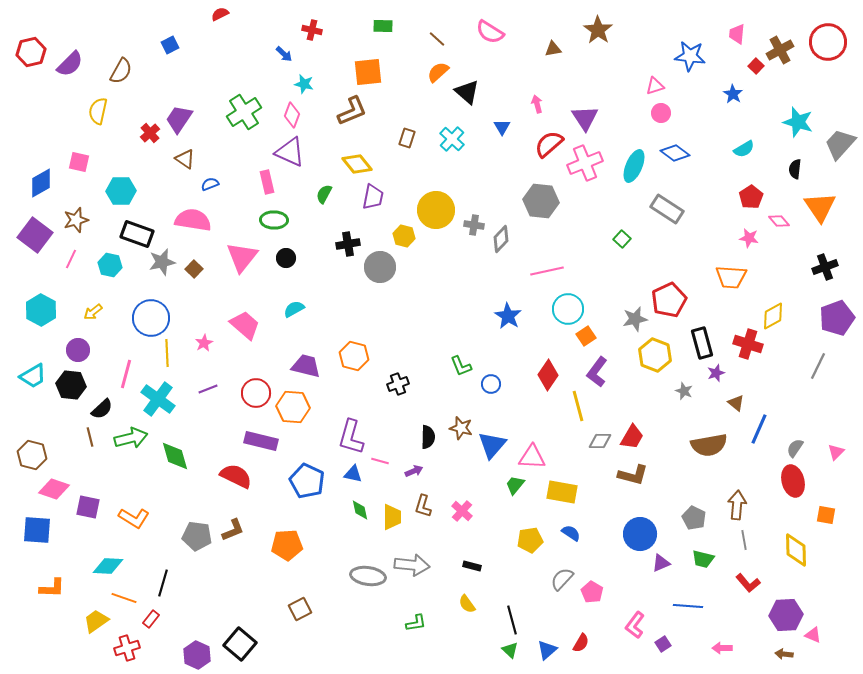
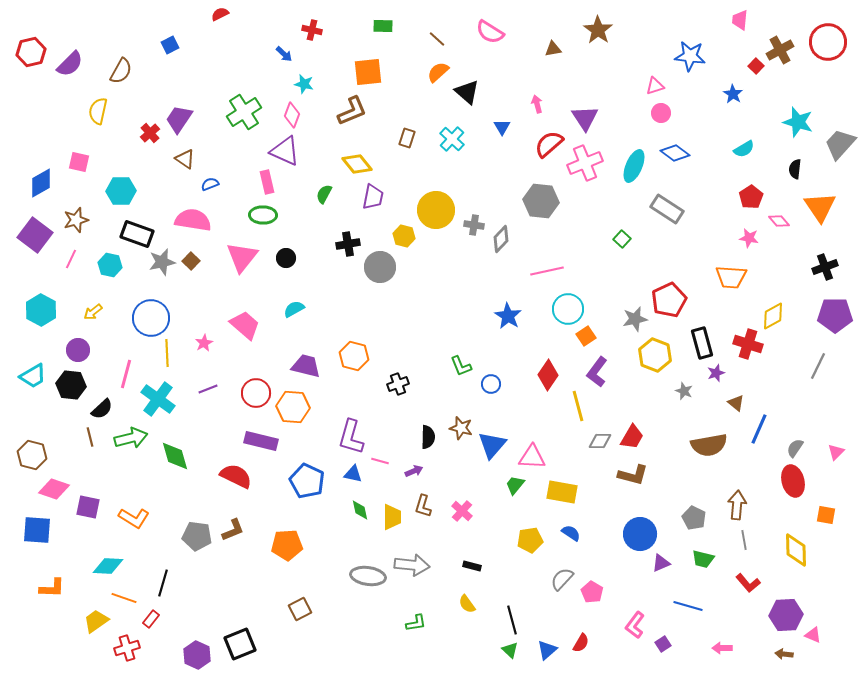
pink trapezoid at (737, 34): moved 3 px right, 14 px up
purple triangle at (290, 152): moved 5 px left, 1 px up
green ellipse at (274, 220): moved 11 px left, 5 px up
brown square at (194, 269): moved 3 px left, 8 px up
purple pentagon at (837, 318): moved 2 px left, 3 px up; rotated 20 degrees clockwise
blue line at (688, 606): rotated 12 degrees clockwise
black square at (240, 644): rotated 28 degrees clockwise
